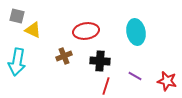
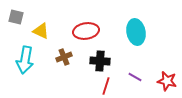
gray square: moved 1 px left, 1 px down
yellow triangle: moved 8 px right, 1 px down
brown cross: moved 1 px down
cyan arrow: moved 8 px right, 2 px up
purple line: moved 1 px down
